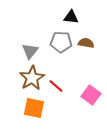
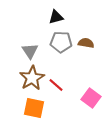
black triangle: moved 15 px left; rotated 21 degrees counterclockwise
gray triangle: rotated 12 degrees counterclockwise
red line: moved 1 px up
pink square: moved 3 px down
